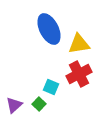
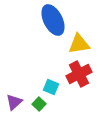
blue ellipse: moved 4 px right, 9 px up
purple triangle: moved 3 px up
